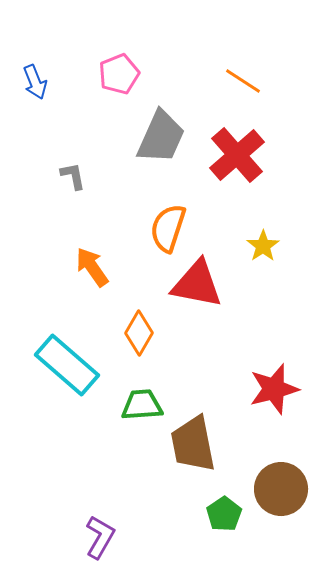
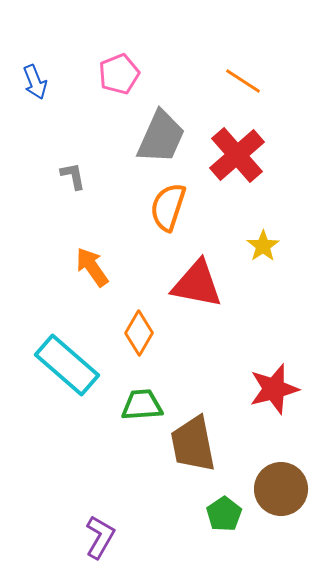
orange semicircle: moved 21 px up
